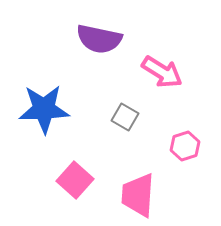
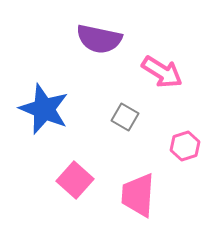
blue star: rotated 24 degrees clockwise
